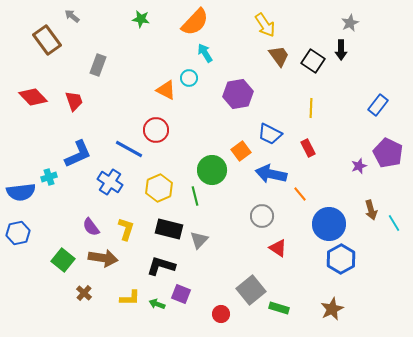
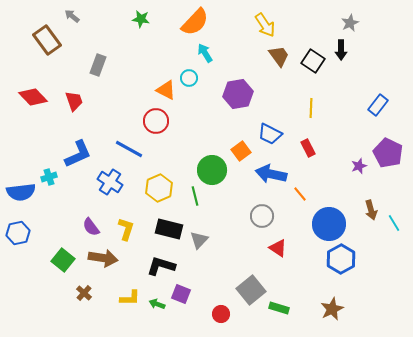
red circle at (156, 130): moved 9 px up
